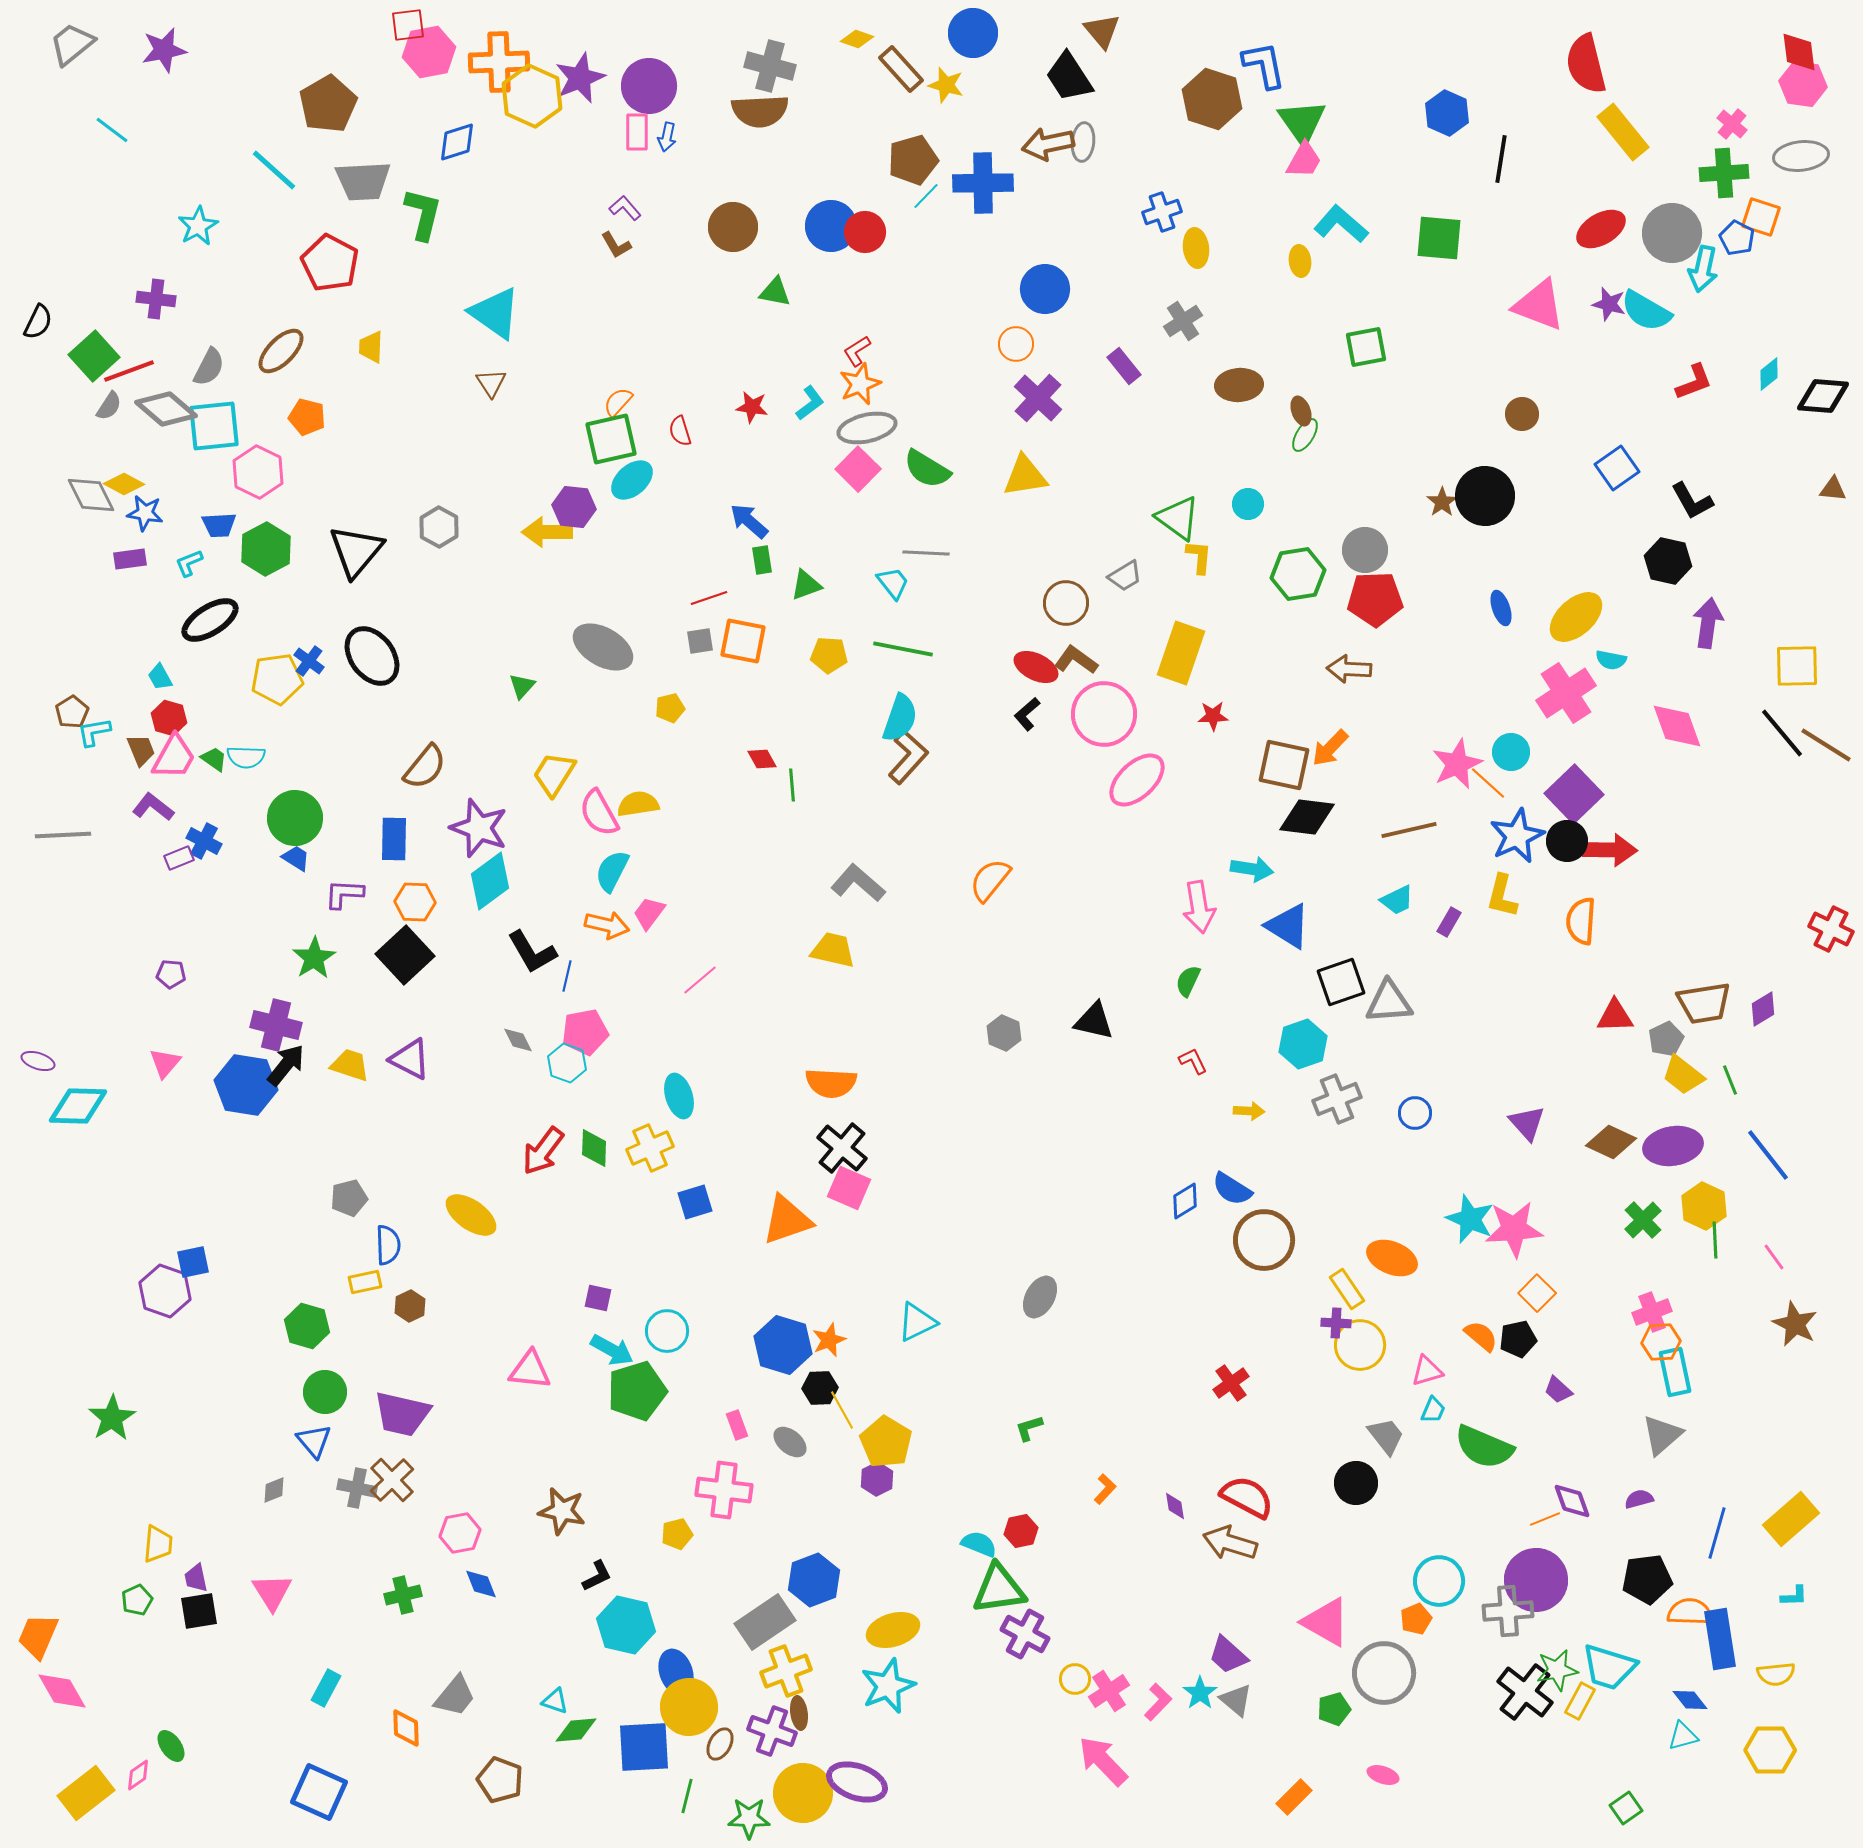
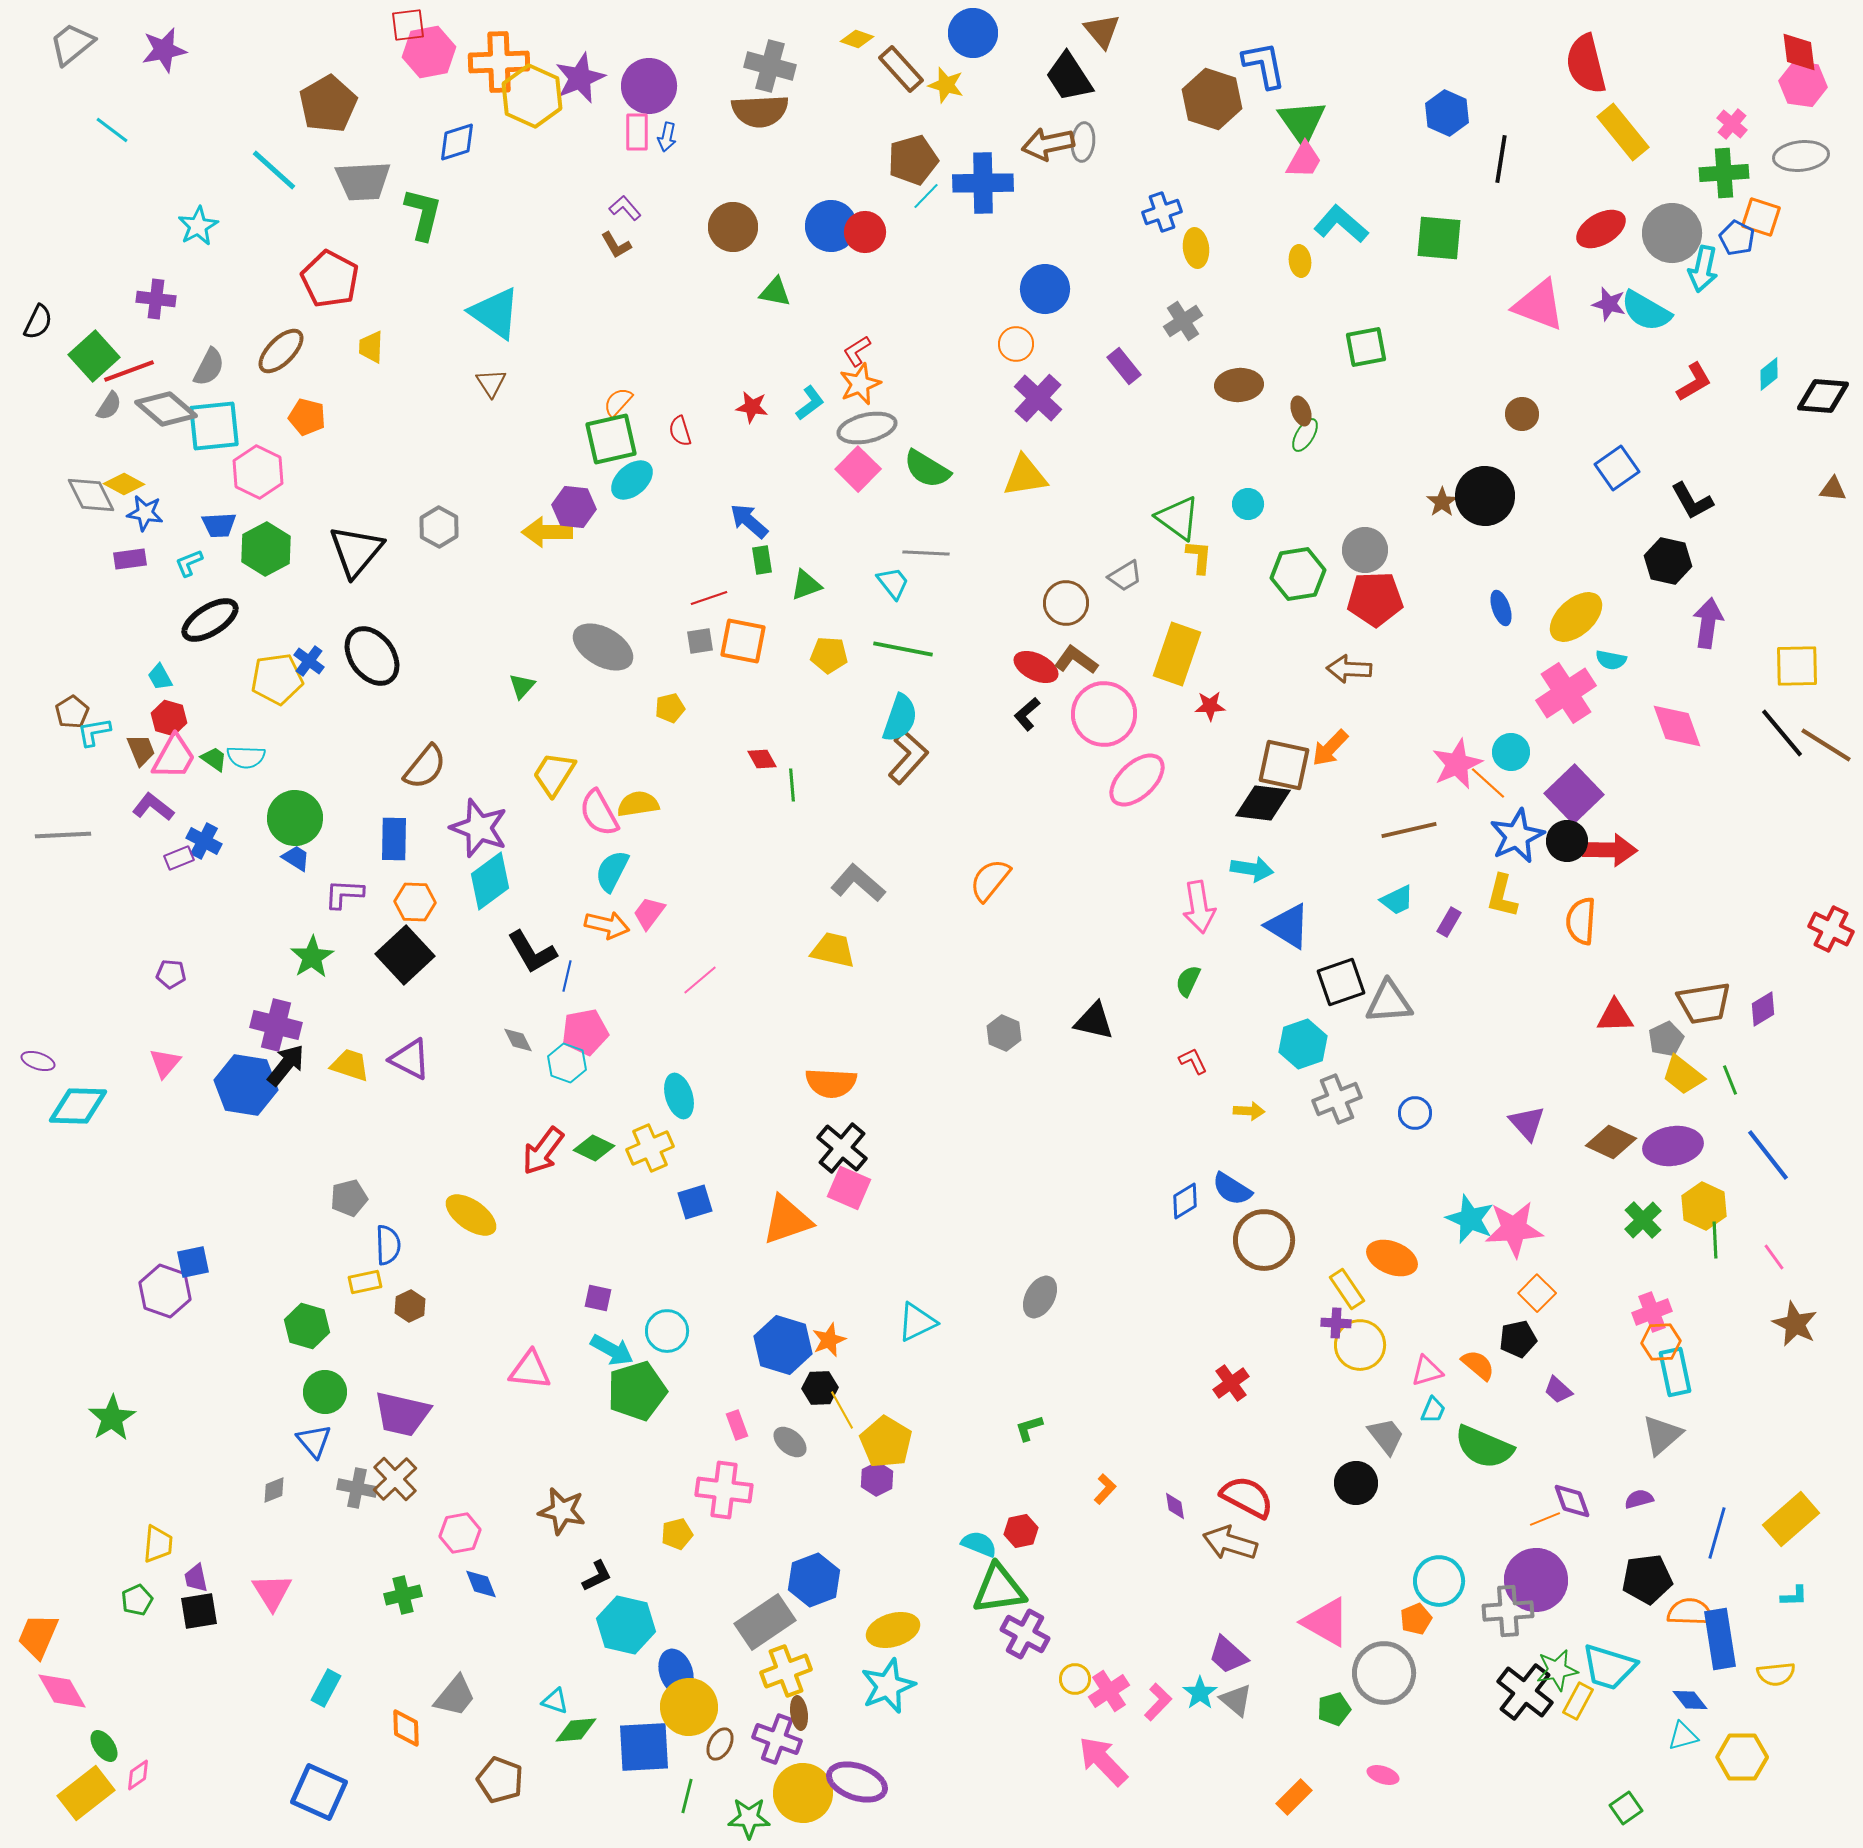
red pentagon at (330, 263): moved 16 px down
red L-shape at (1694, 382): rotated 9 degrees counterclockwise
yellow rectangle at (1181, 653): moved 4 px left, 1 px down
red star at (1213, 716): moved 3 px left, 10 px up
black diamond at (1307, 817): moved 44 px left, 14 px up
green star at (314, 958): moved 2 px left, 1 px up
green diamond at (594, 1148): rotated 66 degrees counterclockwise
orange semicircle at (1481, 1336): moved 3 px left, 29 px down
brown cross at (392, 1480): moved 3 px right, 1 px up
yellow rectangle at (1580, 1701): moved 2 px left
purple cross at (772, 1731): moved 5 px right, 8 px down
green ellipse at (171, 1746): moved 67 px left
yellow hexagon at (1770, 1750): moved 28 px left, 7 px down
